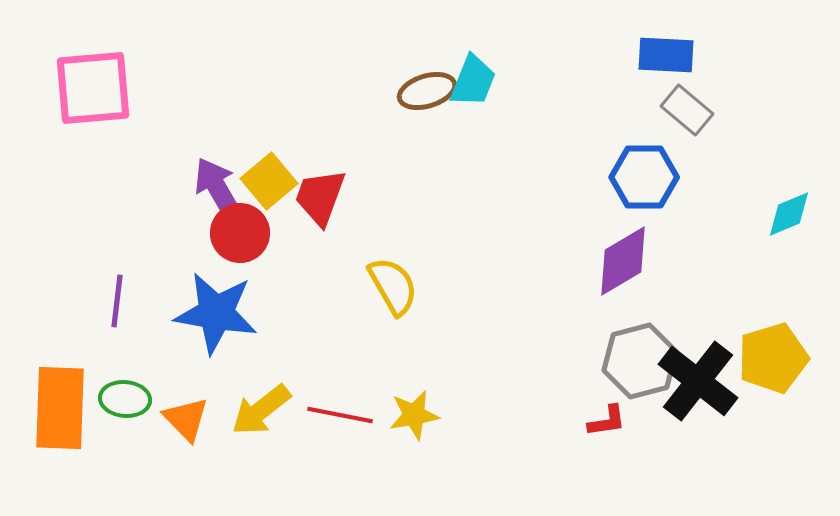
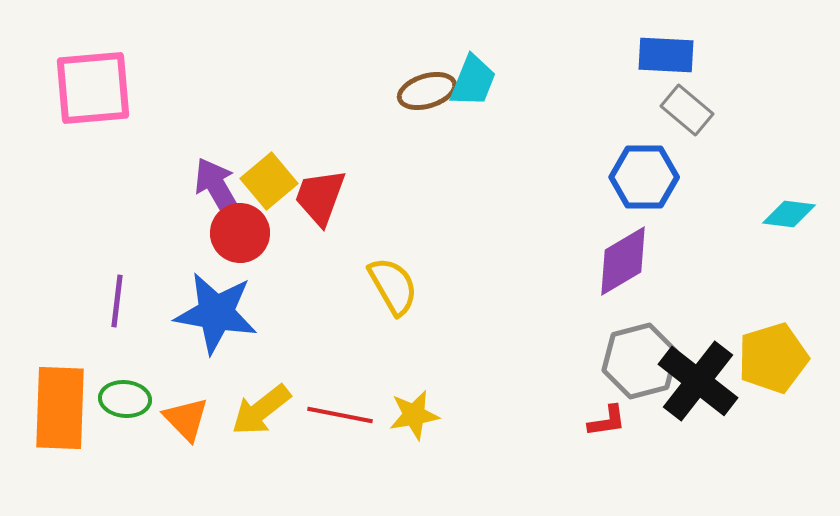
cyan diamond: rotated 30 degrees clockwise
